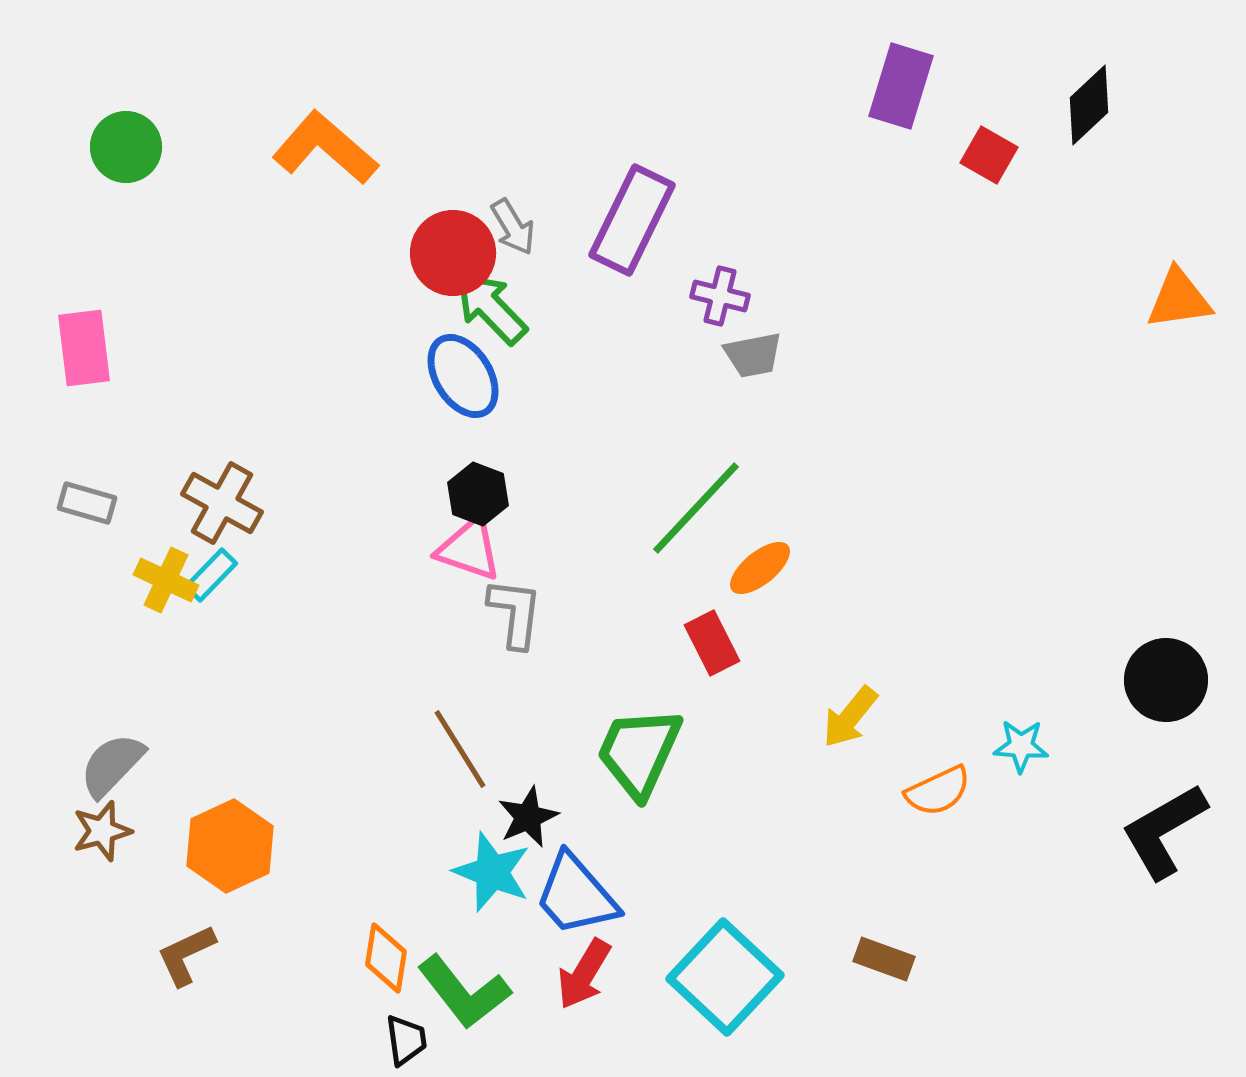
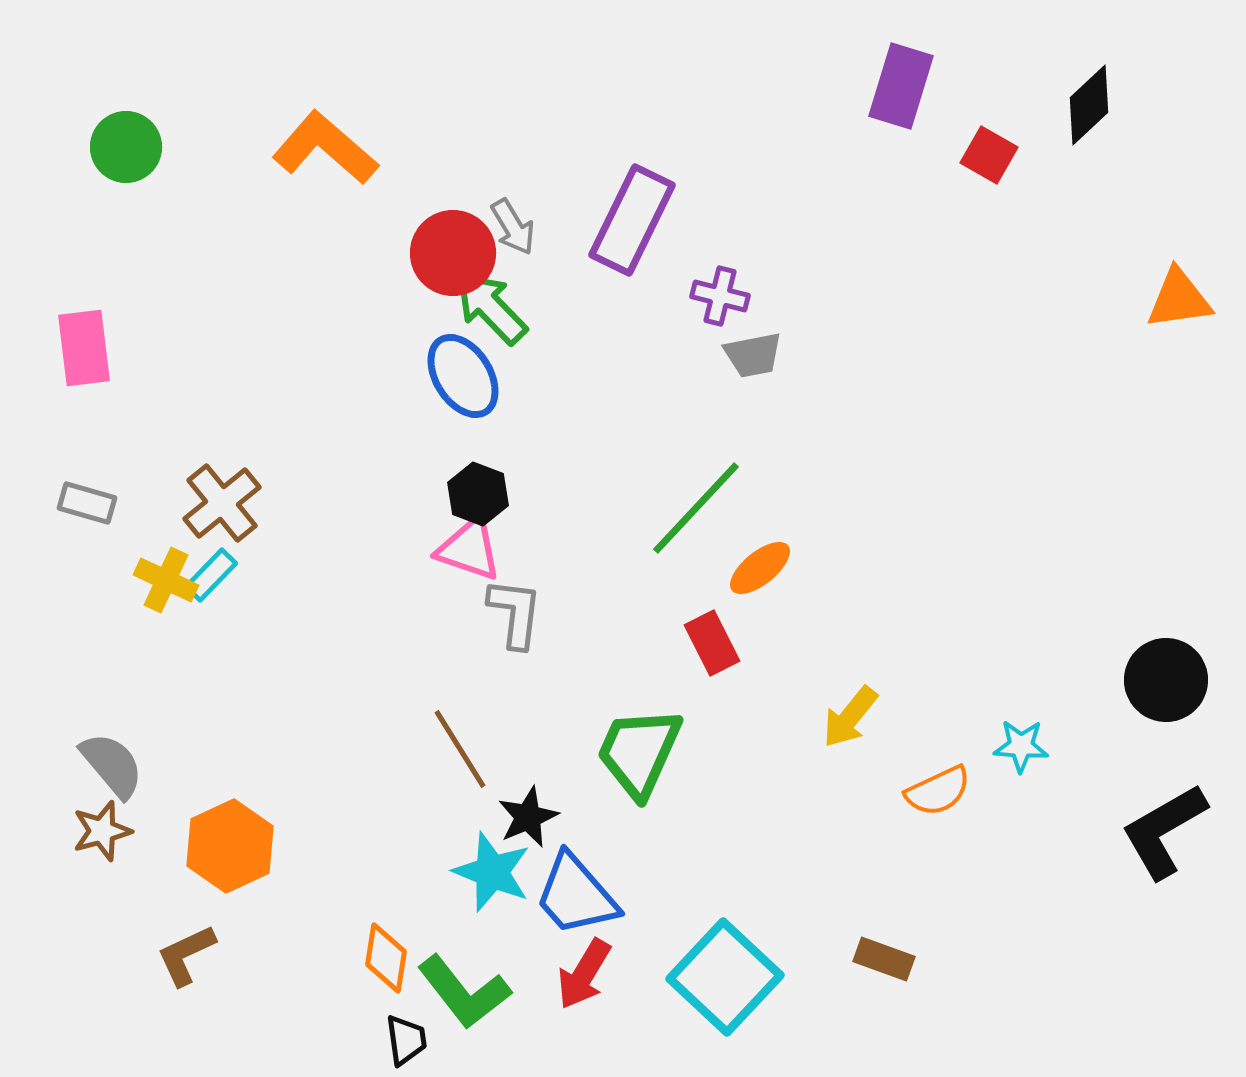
brown cross at (222, 503): rotated 22 degrees clockwise
gray semicircle at (112, 765): rotated 96 degrees clockwise
